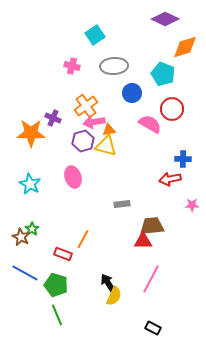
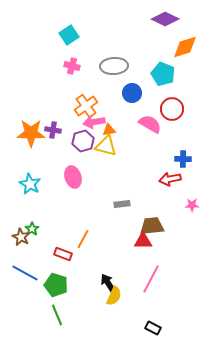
cyan square: moved 26 px left
purple cross: moved 12 px down; rotated 14 degrees counterclockwise
